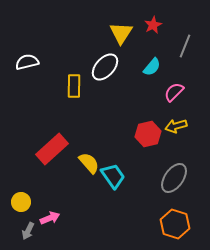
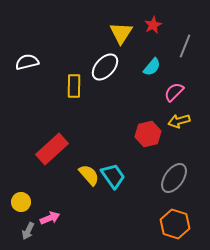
yellow arrow: moved 3 px right, 5 px up
yellow semicircle: moved 12 px down
